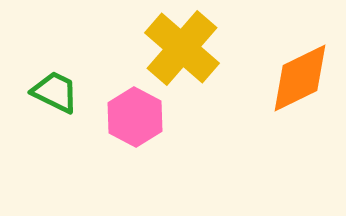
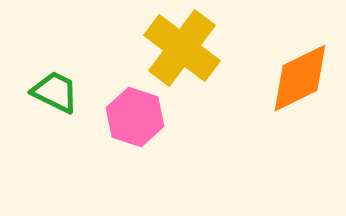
yellow cross: rotated 4 degrees counterclockwise
pink hexagon: rotated 10 degrees counterclockwise
